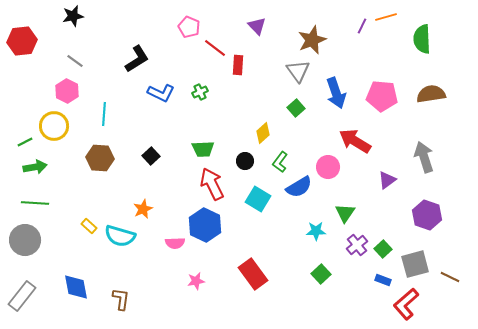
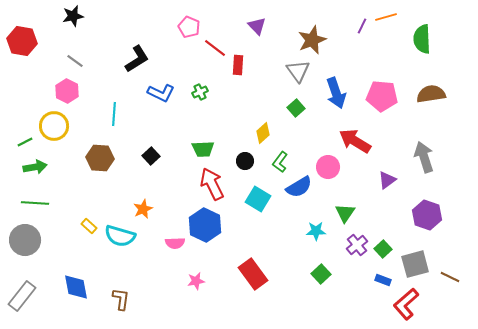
red hexagon at (22, 41): rotated 16 degrees clockwise
cyan line at (104, 114): moved 10 px right
